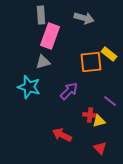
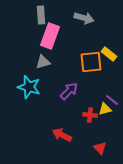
purple line: moved 2 px right, 1 px up
yellow triangle: moved 6 px right, 12 px up
